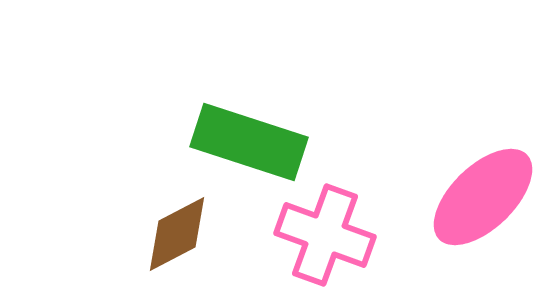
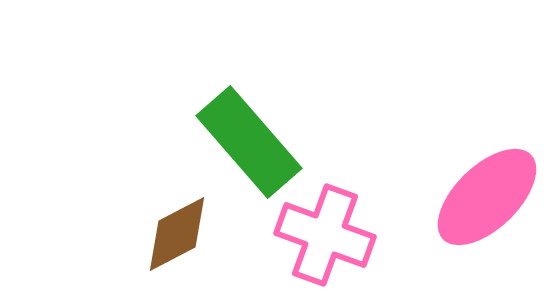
green rectangle: rotated 31 degrees clockwise
pink ellipse: moved 4 px right
